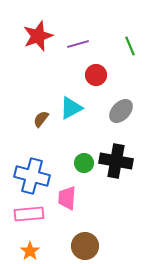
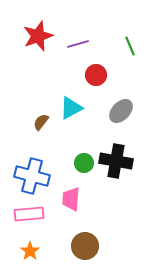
brown semicircle: moved 3 px down
pink trapezoid: moved 4 px right, 1 px down
